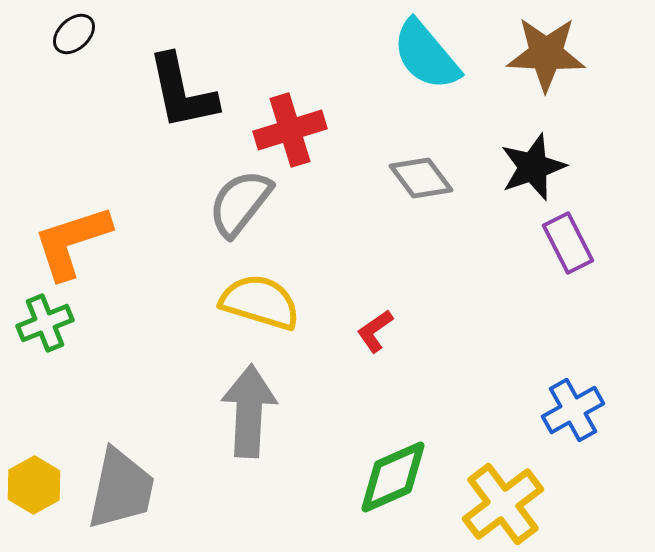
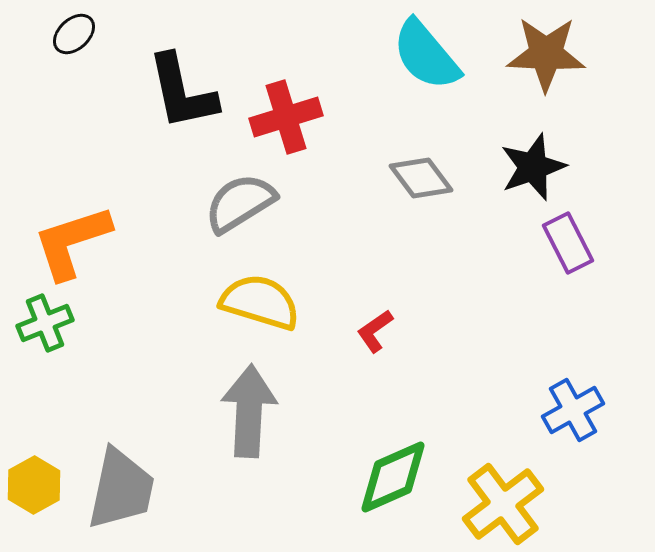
red cross: moved 4 px left, 13 px up
gray semicircle: rotated 20 degrees clockwise
